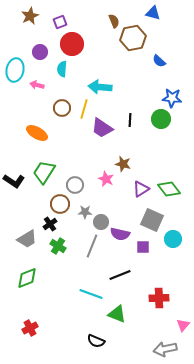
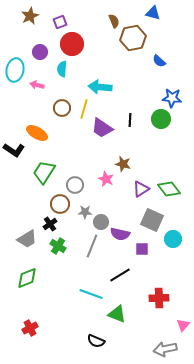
black L-shape at (14, 181): moved 31 px up
purple square at (143, 247): moved 1 px left, 2 px down
black line at (120, 275): rotated 10 degrees counterclockwise
